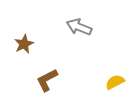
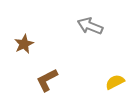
gray arrow: moved 11 px right, 1 px up
